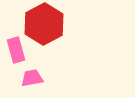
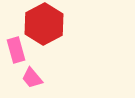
pink trapezoid: rotated 120 degrees counterclockwise
